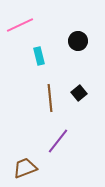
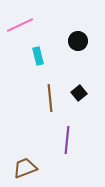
cyan rectangle: moved 1 px left
purple line: moved 9 px right, 1 px up; rotated 32 degrees counterclockwise
